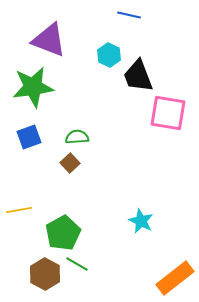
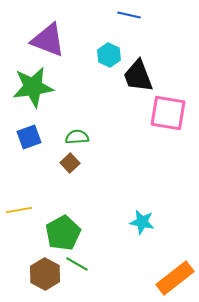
purple triangle: moved 1 px left
cyan star: moved 1 px right, 1 px down; rotated 15 degrees counterclockwise
